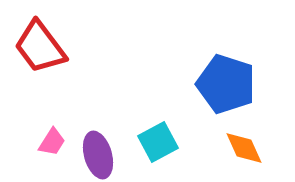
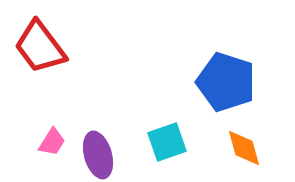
blue pentagon: moved 2 px up
cyan square: moved 9 px right; rotated 9 degrees clockwise
orange diamond: rotated 9 degrees clockwise
